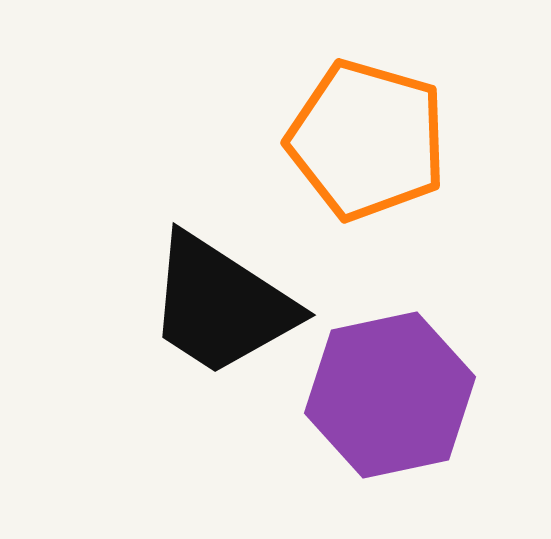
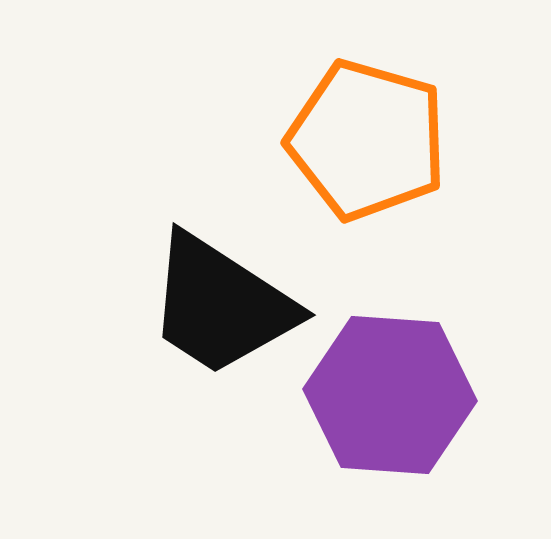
purple hexagon: rotated 16 degrees clockwise
